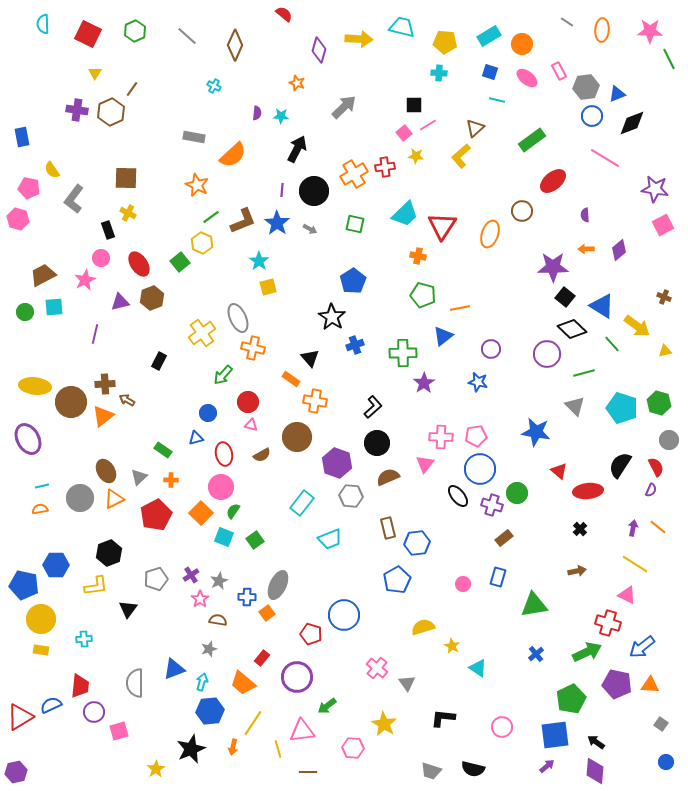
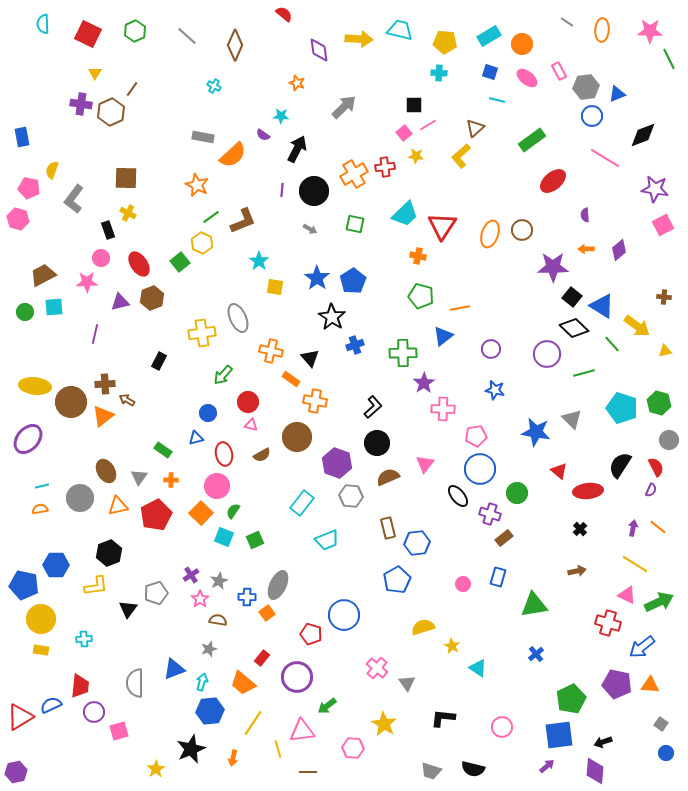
cyan trapezoid at (402, 27): moved 2 px left, 3 px down
purple diamond at (319, 50): rotated 25 degrees counterclockwise
purple cross at (77, 110): moved 4 px right, 6 px up
purple semicircle at (257, 113): moved 6 px right, 22 px down; rotated 120 degrees clockwise
black diamond at (632, 123): moved 11 px right, 12 px down
gray rectangle at (194, 137): moved 9 px right
yellow semicircle at (52, 170): rotated 54 degrees clockwise
brown circle at (522, 211): moved 19 px down
blue star at (277, 223): moved 40 px right, 55 px down
pink star at (85, 280): moved 2 px right, 2 px down; rotated 25 degrees clockwise
yellow square at (268, 287): moved 7 px right; rotated 24 degrees clockwise
green pentagon at (423, 295): moved 2 px left, 1 px down
black square at (565, 297): moved 7 px right
brown cross at (664, 297): rotated 16 degrees counterclockwise
black diamond at (572, 329): moved 2 px right, 1 px up
yellow cross at (202, 333): rotated 28 degrees clockwise
orange cross at (253, 348): moved 18 px right, 3 px down
blue star at (478, 382): moved 17 px right, 8 px down
gray triangle at (575, 406): moved 3 px left, 13 px down
pink cross at (441, 437): moved 2 px right, 28 px up
purple ellipse at (28, 439): rotated 68 degrees clockwise
gray triangle at (139, 477): rotated 12 degrees counterclockwise
pink circle at (221, 487): moved 4 px left, 1 px up
orange triangle at (114, 499): moved 4 px right, 7 px down; rotated 15 degrees clockwise
purple cross at (492, 505): moved 2 px left, 9 px down
cyan trapezoid at (330, 539): moved 3 px left, 1 px down
green square at (255, 540): rotated 12 degrees clockwise
gray pentagon at (156, 579): moved 14 px down
green arrow at (587, 652): moved 72 px right, 50 px up
blue square at (555, 735): moved 4 px right
black arrow at (596, 742): moved 7 px right; rotated 54 degrees counterclockwise
orange arrow at (233, 747): moved 11 px down
blue circle at (666, 762): moved 9 px up
